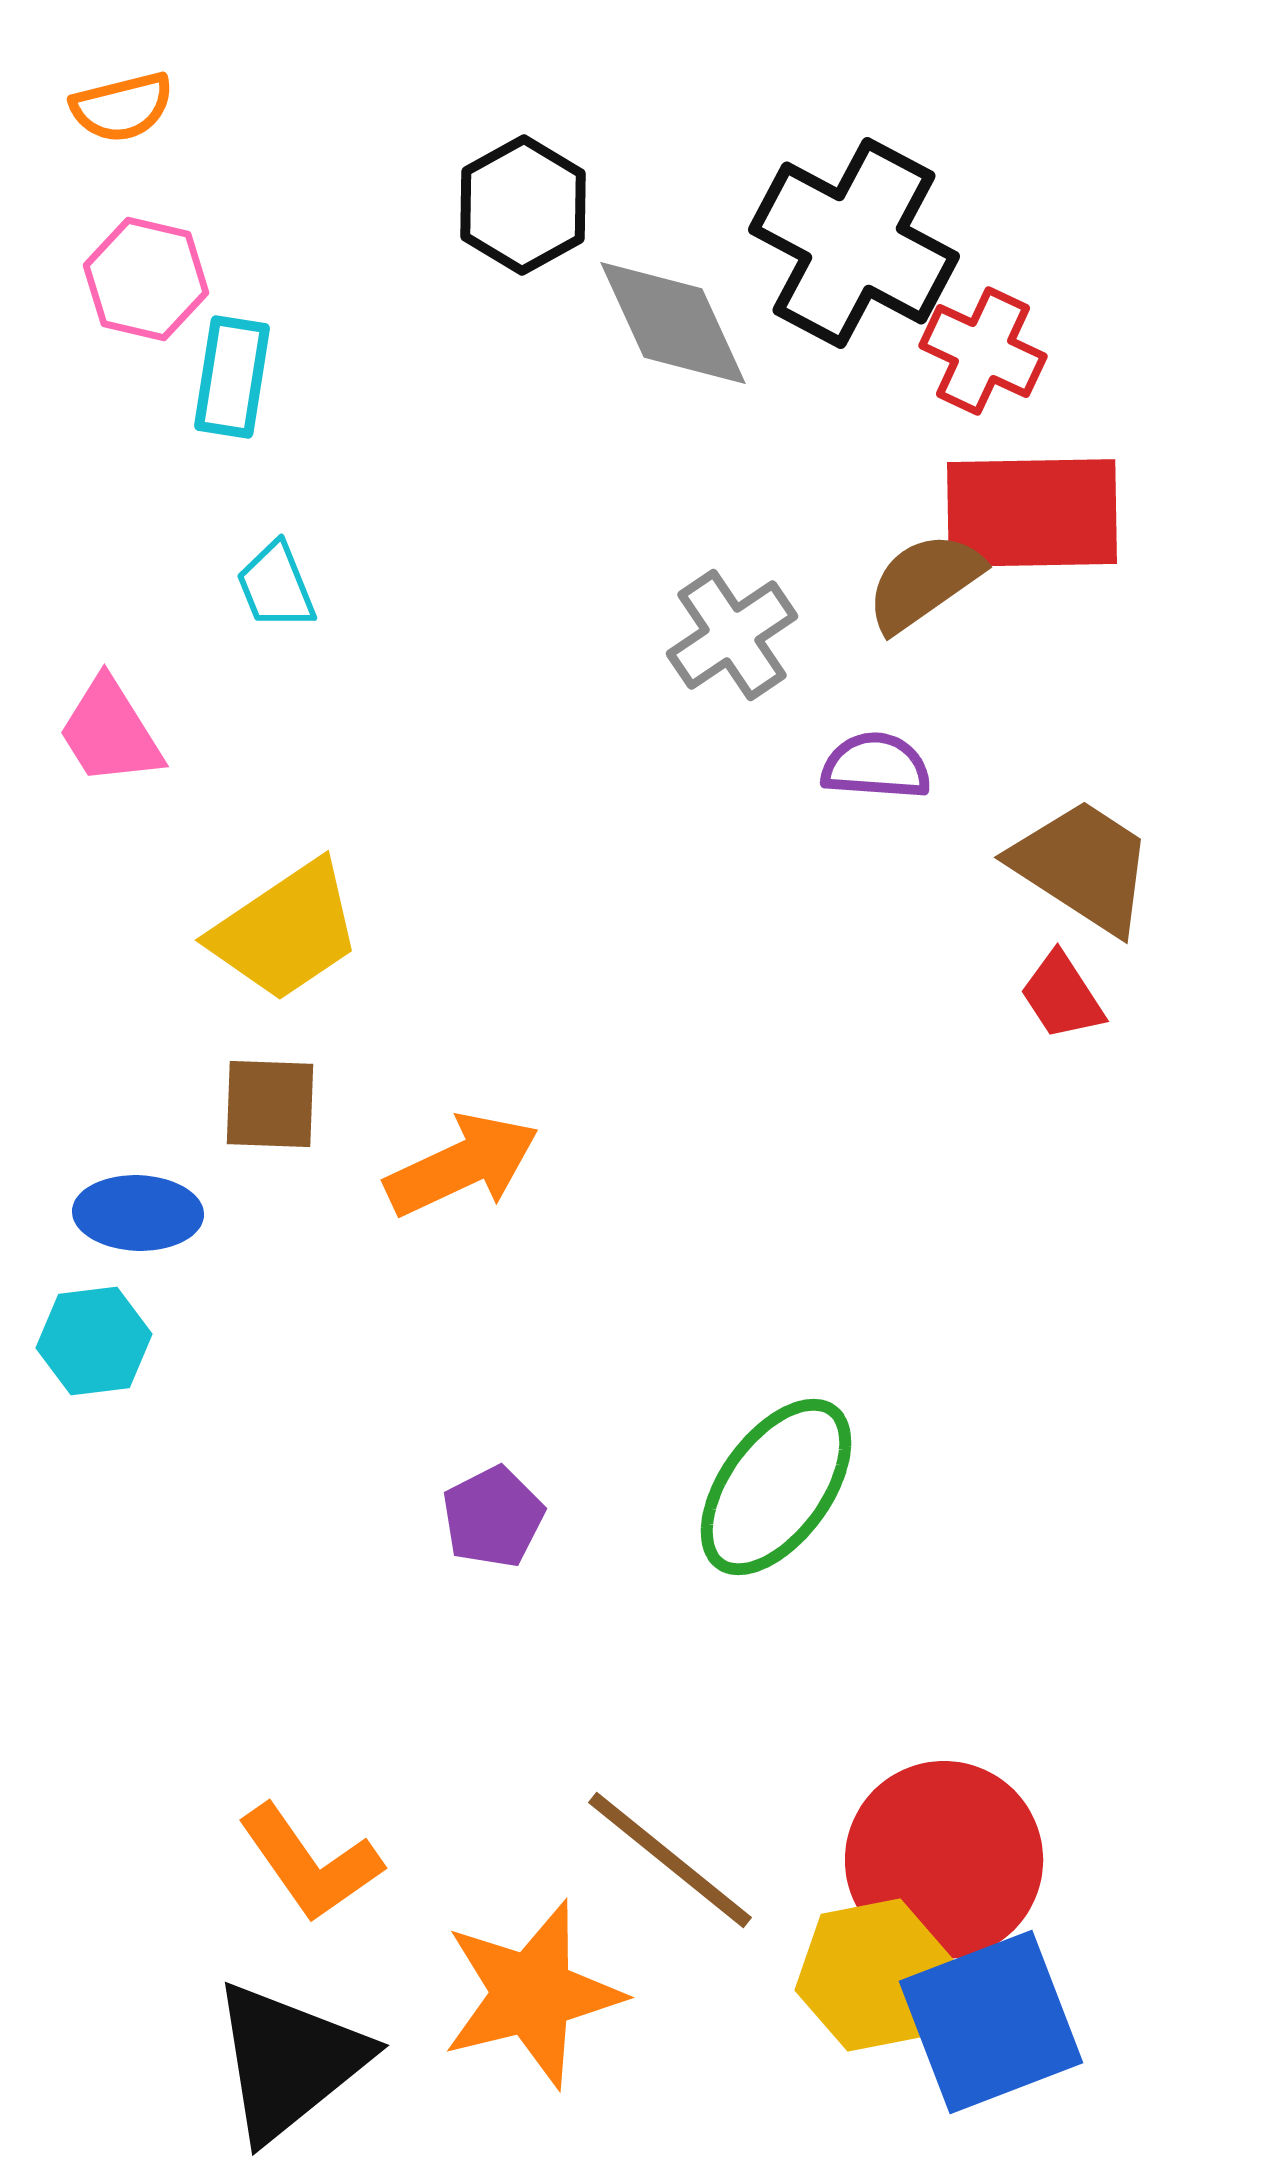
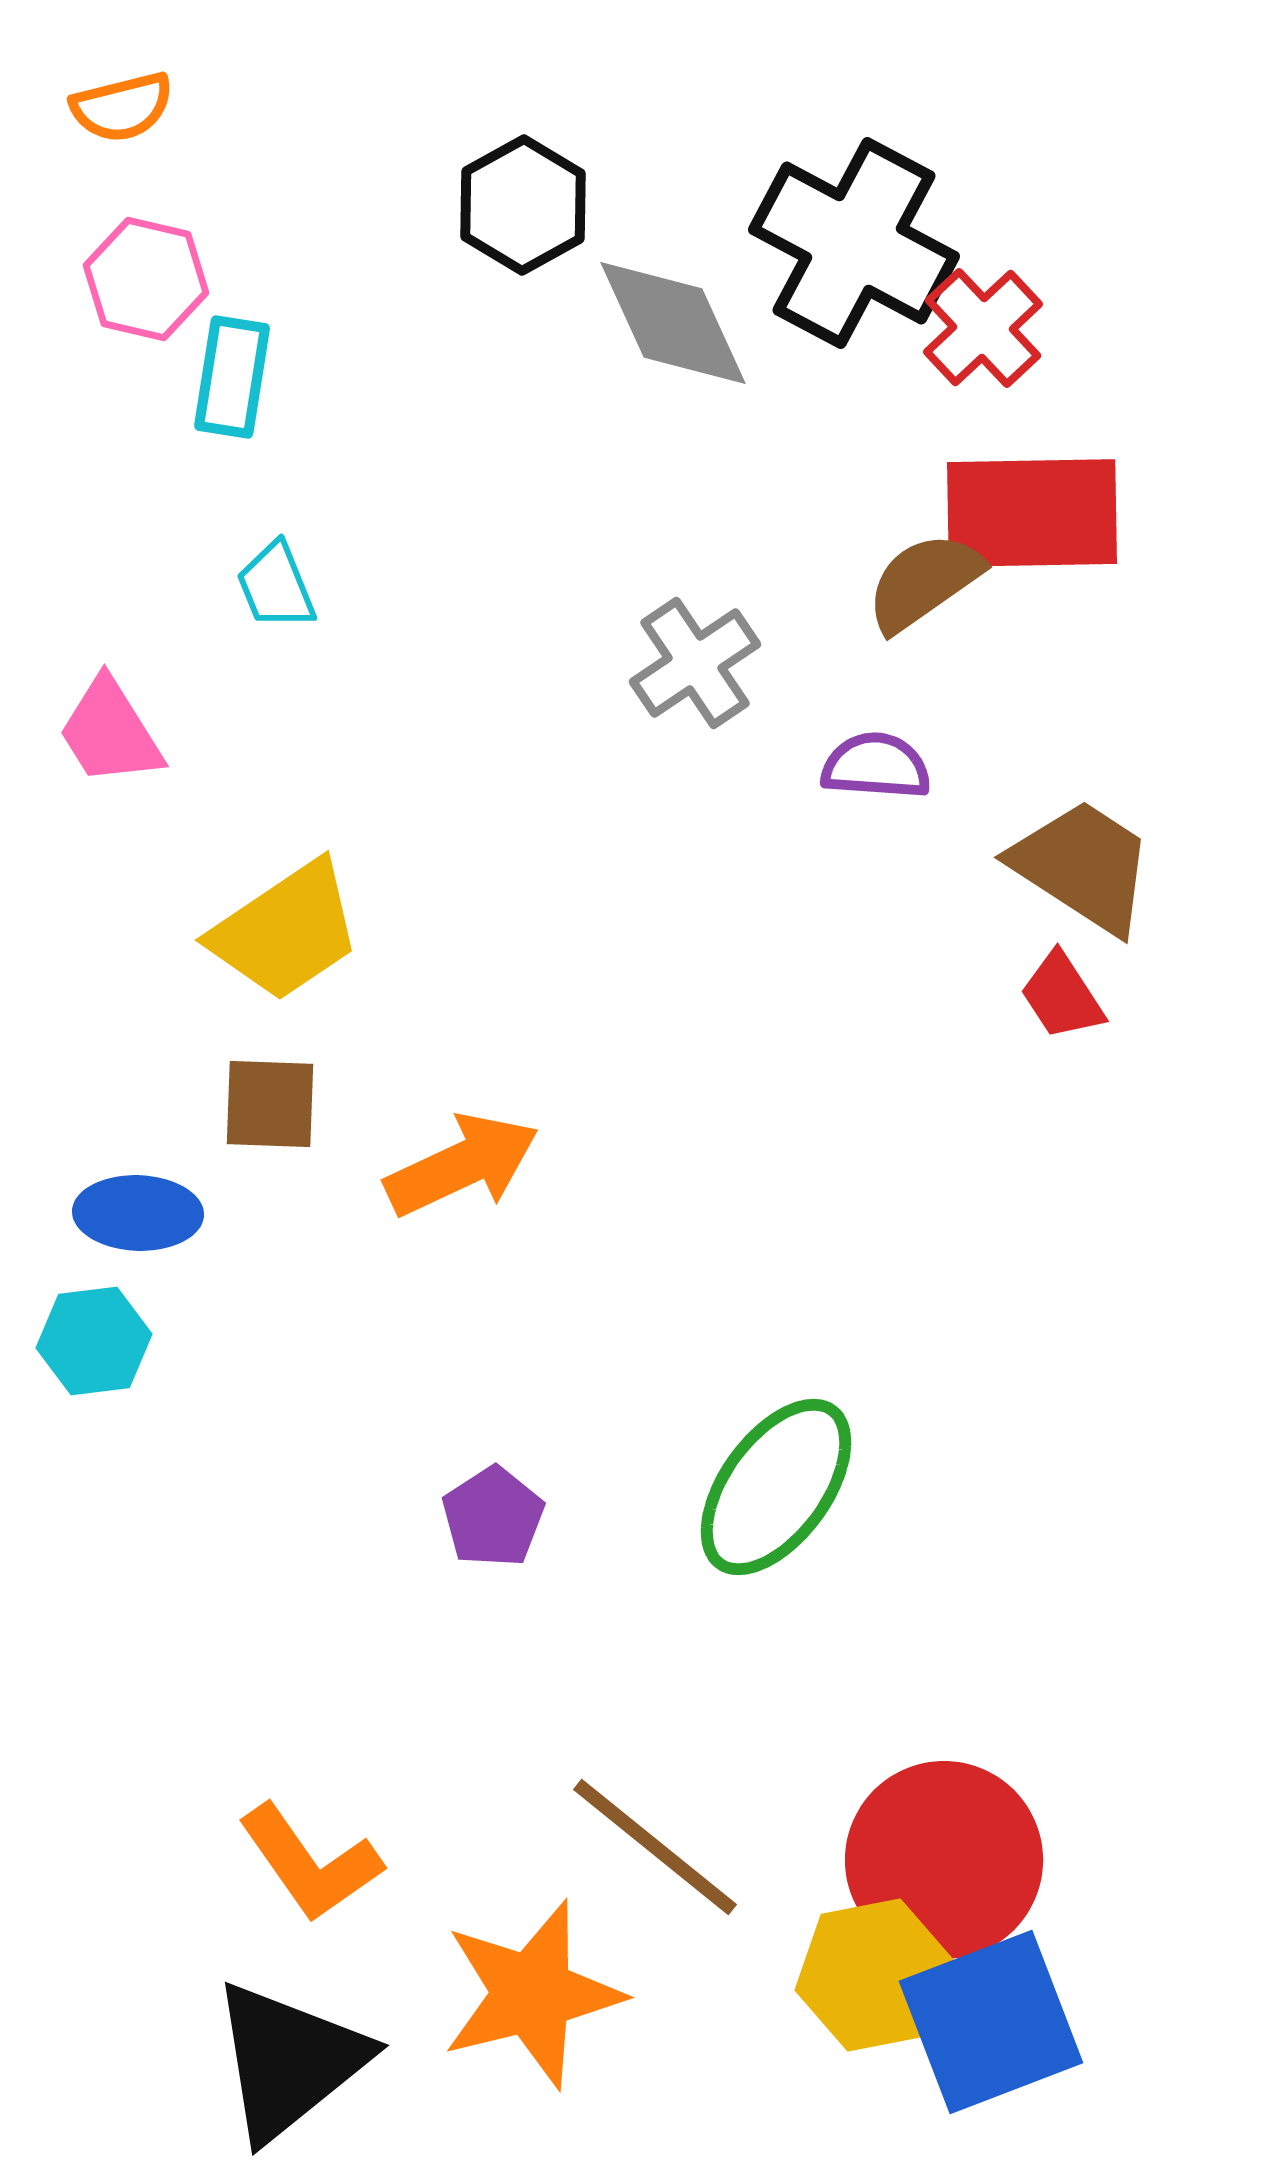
red cross: moved 23 px up; rotated 22 degrees clockwise
gray cross: moved 37 px left, 28 px down
purple pentagon: rotated 6 degrees counterclockwise
brown line: moved 15 px left, 13 px up
